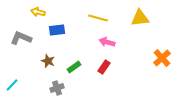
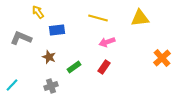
yellow arrow: rotated 40 degrees clockwise
pink arrow: rotated 35 degrees counterclockwise
brown star: moved 1 px right, 4 px up
gray cross: moved 6 px left, 2 px up
